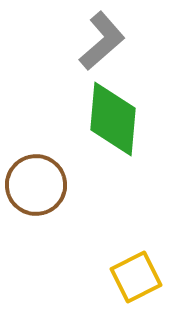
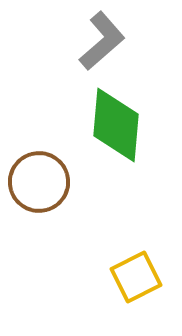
green diamond: moved 3 px right, 6 px down
brown circle: moved 3 px right, 3 px up
